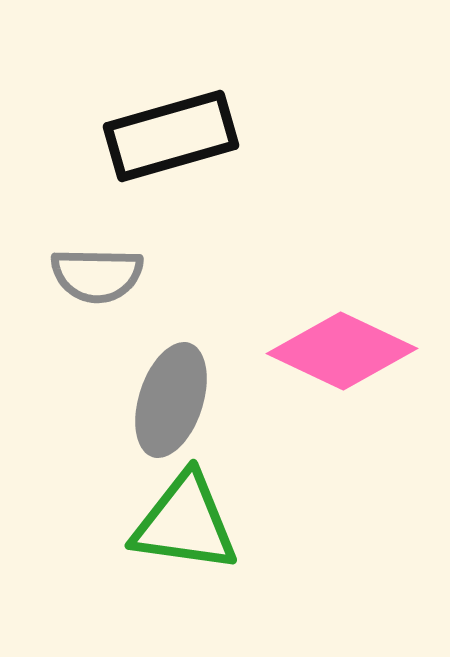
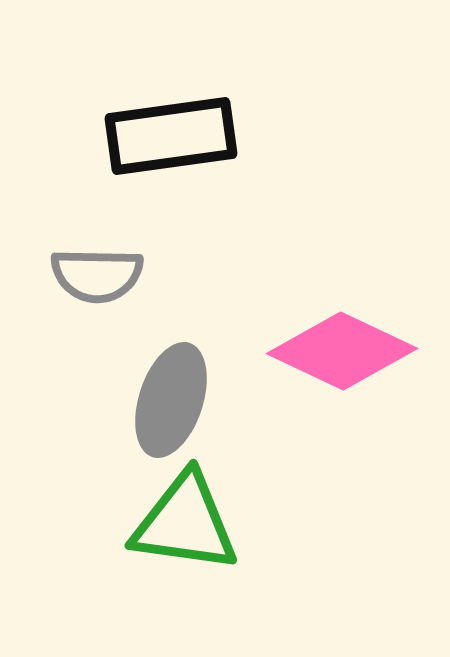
black rectangle: rotated 8 degrees clockwise
